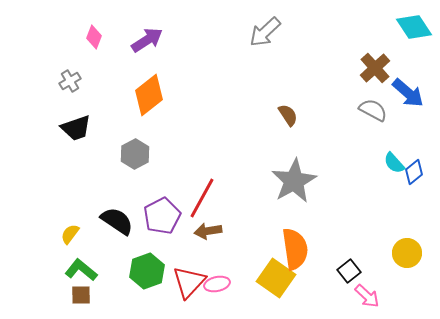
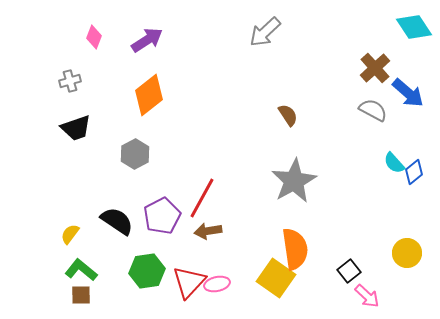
gray cross: rotated 15 degrees clockwise
green hexagon: rotated 12 degrees clockwise
